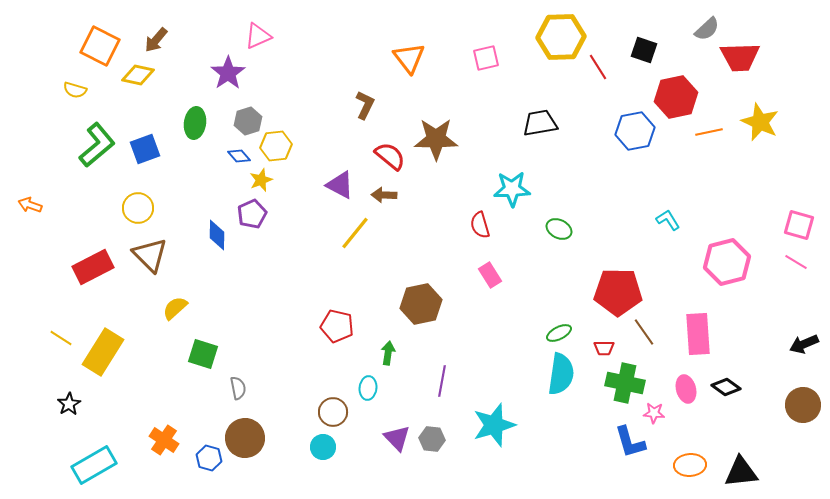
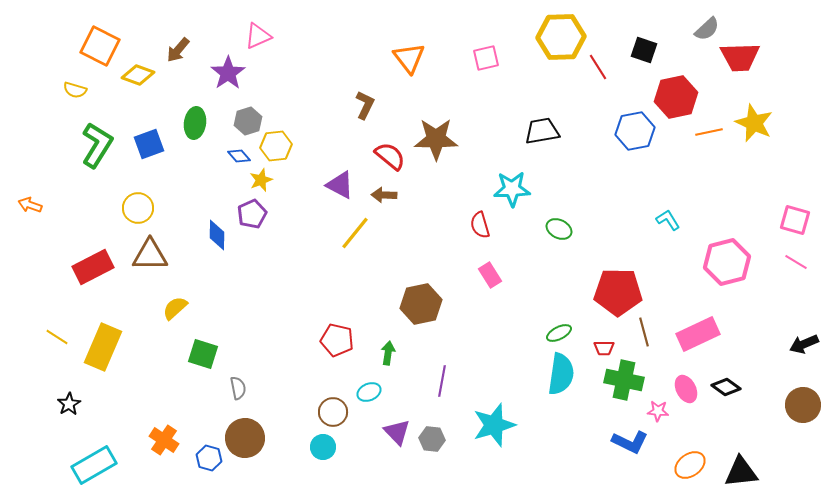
brown arrow at (156, 40): moved 22 px right, 10 px down
yellow diamond at (138, 75): rotated 8 degrees clockwise
yellow star at (760, 122): moved 6 px left, 1 px down
black trapezoid at (540, 123): moved 2 px right, 8 px down
green L-shape at (97, 145): rotated 18 degrees counterclockwise
blue square at (145, 149): moved 4 px right, 5 px up
pink square at (799, 225): moved 4 px left, 5 px up
brown triangle at (150, 255): rotated 45 degrees counterclockwise
red pentagon at (337, 326): moved 14 px down
brown line at (644, 332): rotated 20 degrees clockwise
pink rectangle at (698, 334): rotated 69 degrees clockwise
yellow line at (61, 338): moved 4 px left, 1 px up
yellow rectangle at (103, 352): moved 5 px up; rotated 9 degrees counterclockwise
green cross at (625, 383): moved 1 px left, 3 px up
cyan ellipse at (368, 388): moved 1 px right, 4 px down; rotated 60 degrees clockwise
pink ellipse at (686, 389): rotated 12 degrees counterclockwise
pink star at (654, 413): moved 4 px right, 2 px up
purple triangle at (397, 438): moved 6 px up
blue L-shape at (630, 442): rotated 48 degrees counterclockwise
orange ellipse at (690, 465): rotated 32 degrees counterclockwise
